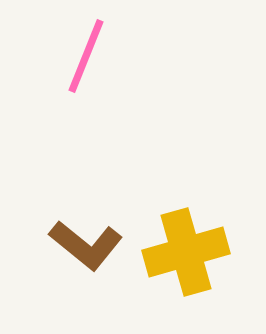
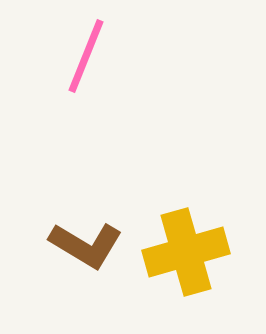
brown L-shape: rotated 8 degrees counterclockwise
